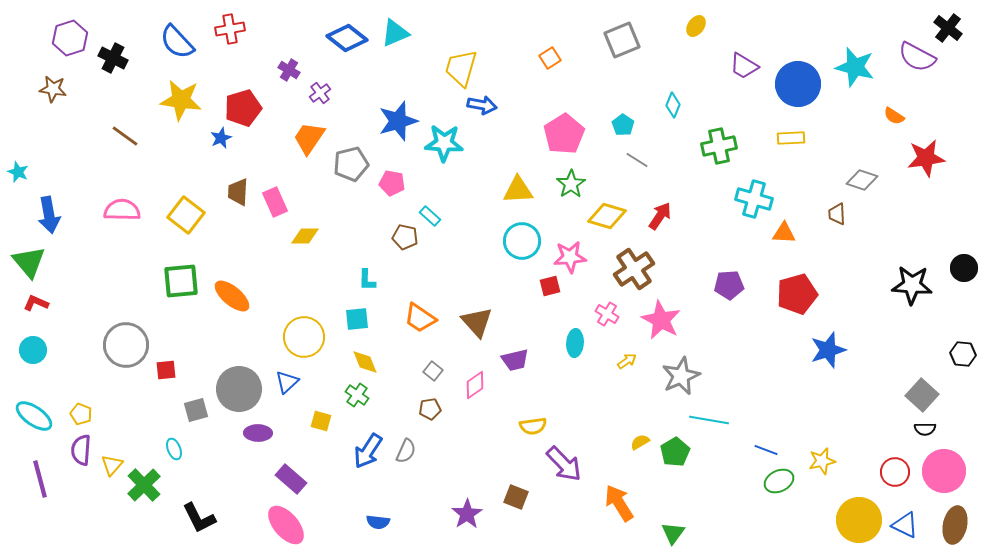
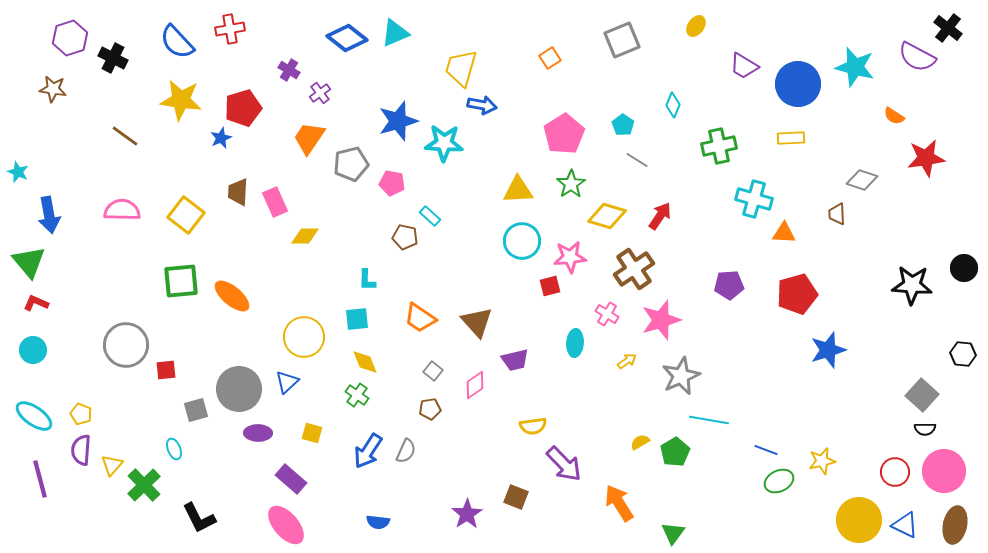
pink star at (661, 320): rotated 27 degrees clockwise
yellow square at (321, 421): moved 9 px left, 12 px down
